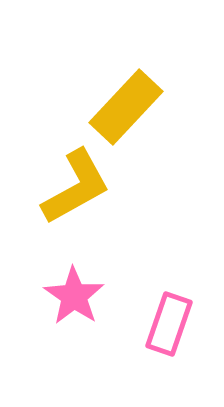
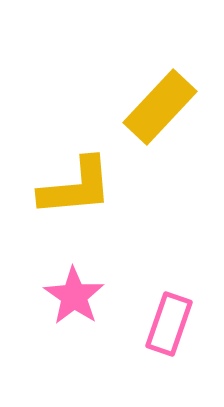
yellow rectangle: moved 34 px right
yellow L-shape: rotated 24 degrees clockwise
